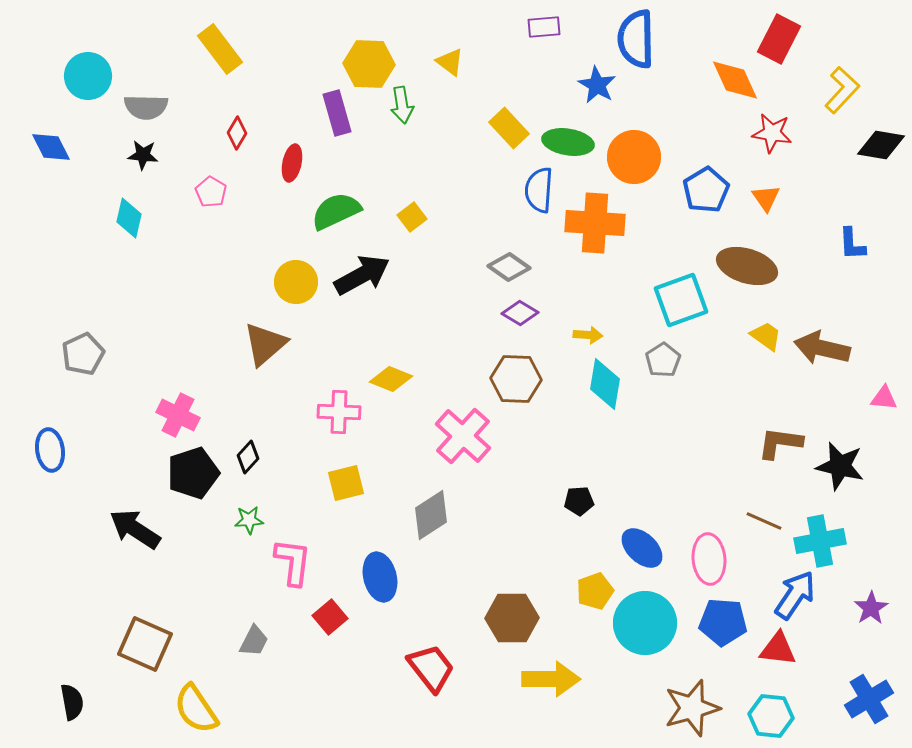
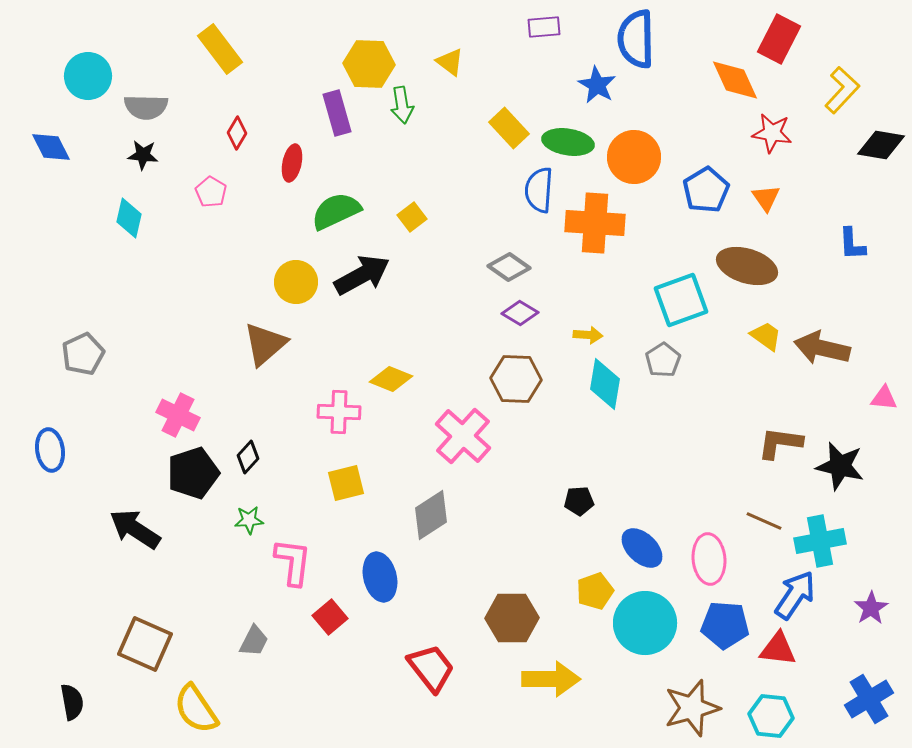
blue pentagon at (723, 622): moved 2 px right, 3 px down
